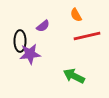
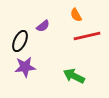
black ellipse: rotated 25 degrees clockwise
purple star: moved 5 px left, 13 px down
